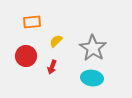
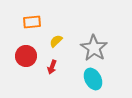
gray star: moved 1 px right
cyan ellipse: moved 1 px right, 1 px down; rotated 55 degrees clockwise
